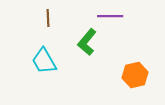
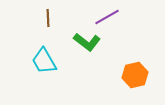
purple line: moved 3 px left, 1 px down; rotated 30 degrees counterclockwise
green L-shape: rotated 92 degrees counterclockwise
